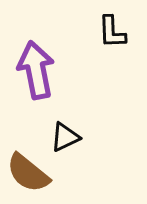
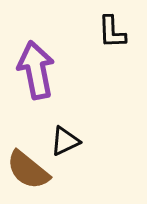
black triangle: moved 4 px down
brown semicircle: moved 3 px up
